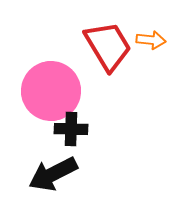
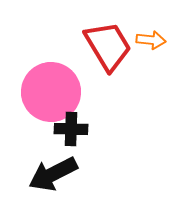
pink circle: moved 1 px down
